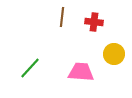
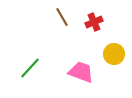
brown line: rotated 36 degrees counterclockwise
red cross: rotated 30 degrees counterclockwise
pink trapezoid: rotated 16 degrees clockwise
